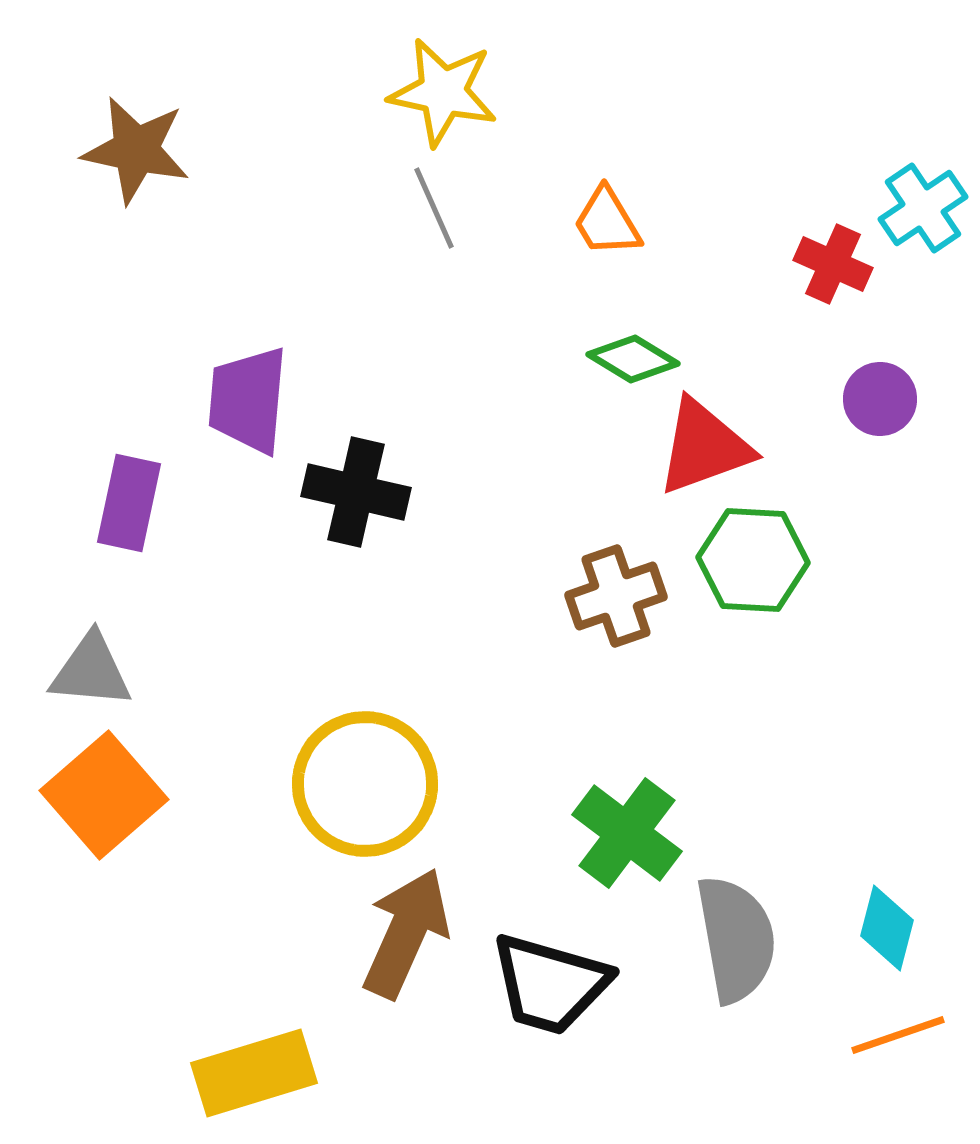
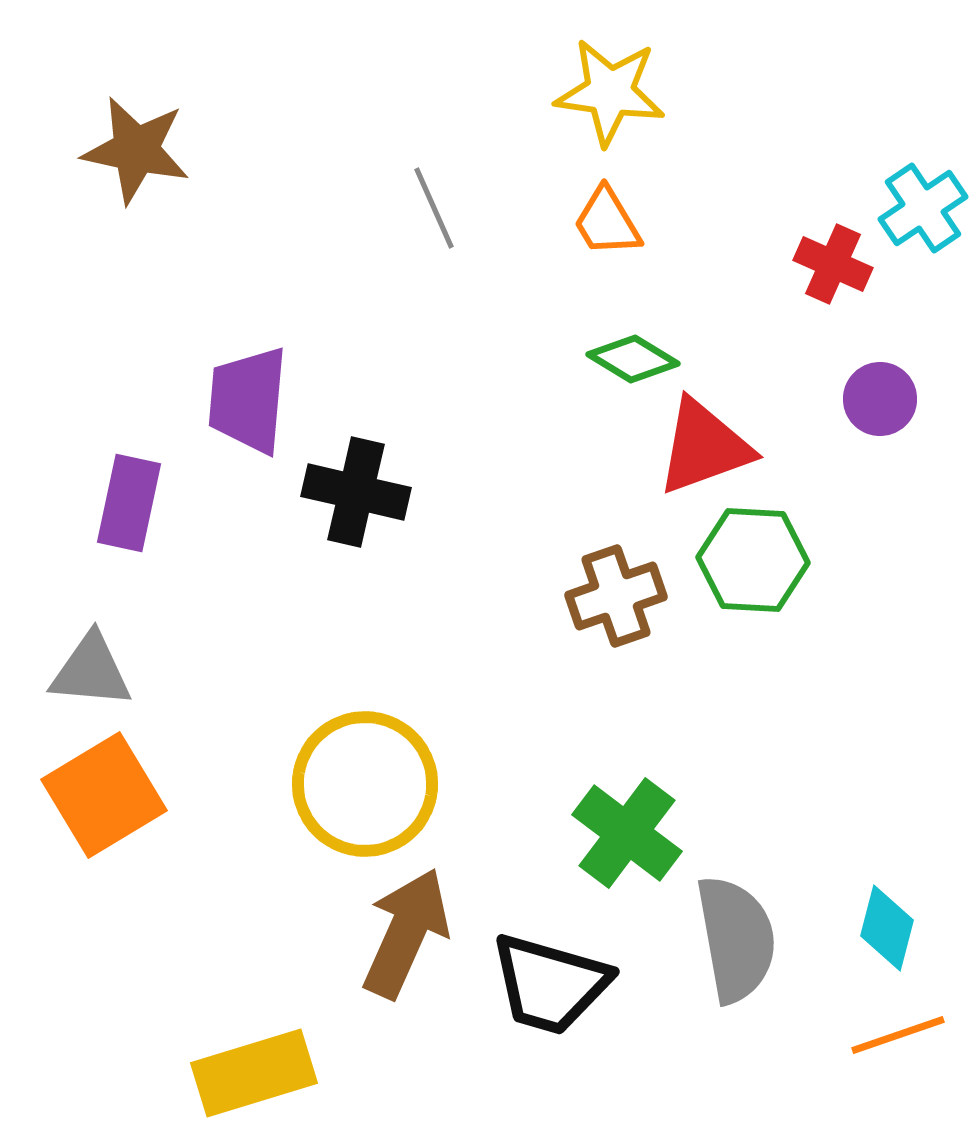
yellow star: moved 167 px right; rotated 4 degrees counterclockwise
orange square: rotated 10 degrees clockwise
